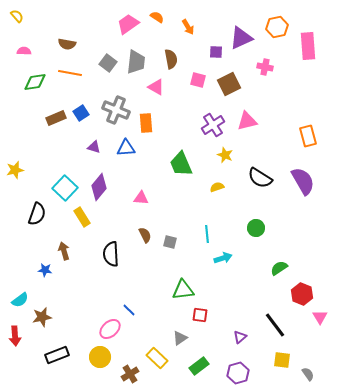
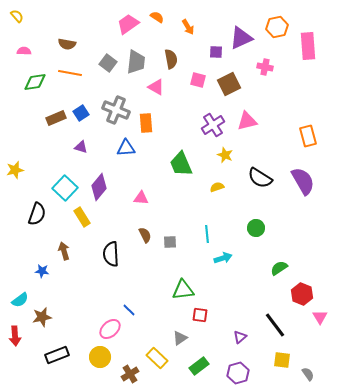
purple triangle at (94, 147): moved 13 px left
gray square at (170, 242): rotated 16 degrees counterclockwise
blue star at (45, 270): moved 3 px left, 1 px down
